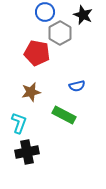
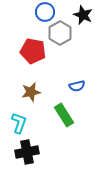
red pentagon: moved 4 px left, 2 px up
green rectangle: rotated 30 degrees clockwise
